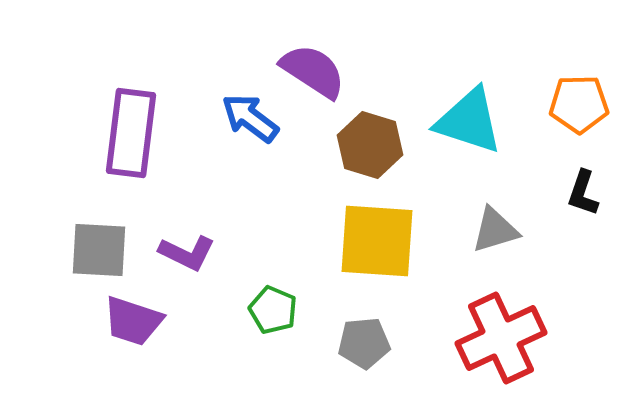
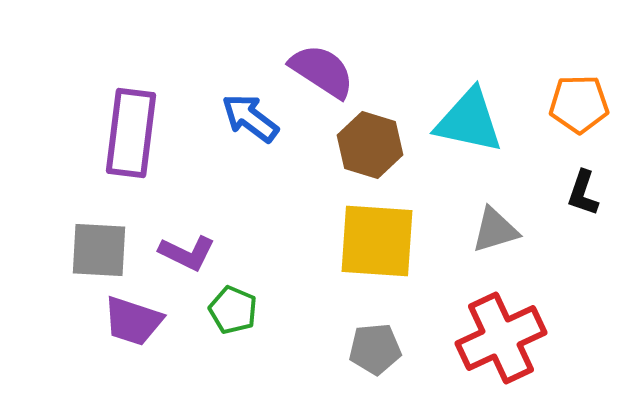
purple semicircle: moved 9 px right
cyan triangle: rotated 6 degrees counterclockwise
green pentagon: moved 40 px left
gray pentagon: moved 11 px right, 6 px down
